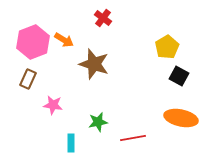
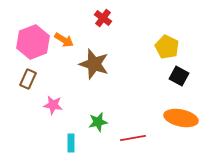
yellow pentagon: rotated 15 degrees counterclockwise
